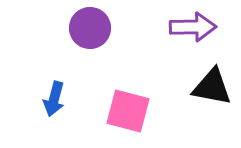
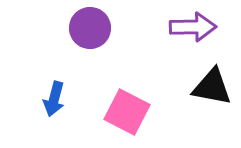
pink square: moved 1 px left, 1 px down; rotated 12 degrees clockwise
